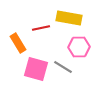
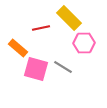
yellow rectangle: rotated 35 degrees clockwise
orange rectangle: moved 5 px down; rotated 18 degrees counterclockwise
pink hexagon: moved 5 px right, 4 px up
